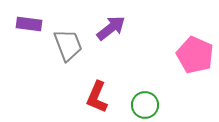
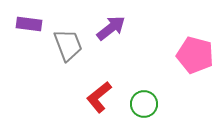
pink pentagon: rotated 9 degrees counterclockwise
red L-shape: moved 2 px right; rotated 28 degrees clockwise
green circle: moved 1 px left, 1 px up
